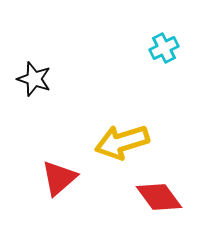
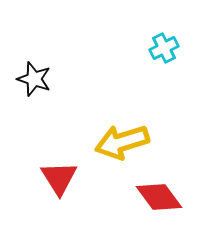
red triangle: rotated 21 degrees counterclockwise
